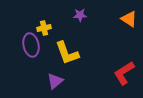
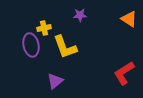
yellow L-shape: moved 2 px left, 6 px up
